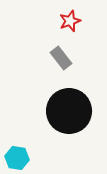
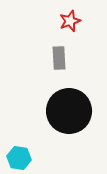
gray rectangle: moved 2 px left; rotated 35 degrees clockwise
cyan hexagon: moved 2 px right
